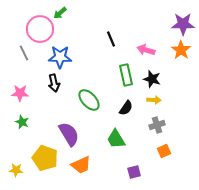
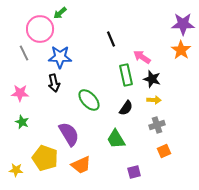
pink arrow: moved 4 px left, 7 px down; rotated 18 degrees clockwise
